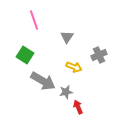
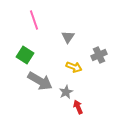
gray triangle: moved 1 px right
gray arrow: moved 3 px left
gray star: rotated 16 degrees counterclockwise
